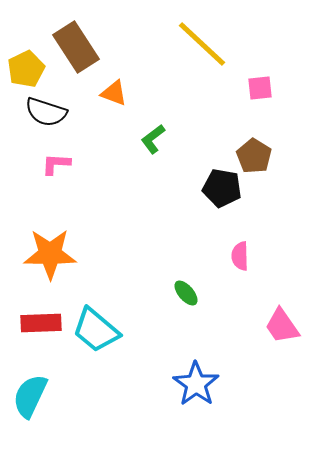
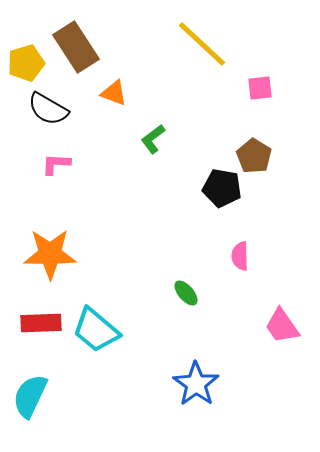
yellow pentagon: moved 6 px up; rotated 9 degrees clockwise
black semicircle: moved 2 px right, 3 px up; rotated 12 degrees clockwise
